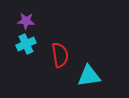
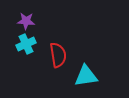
red semicircle: moved 2 px left
cyan triangle: moved 3 px left
